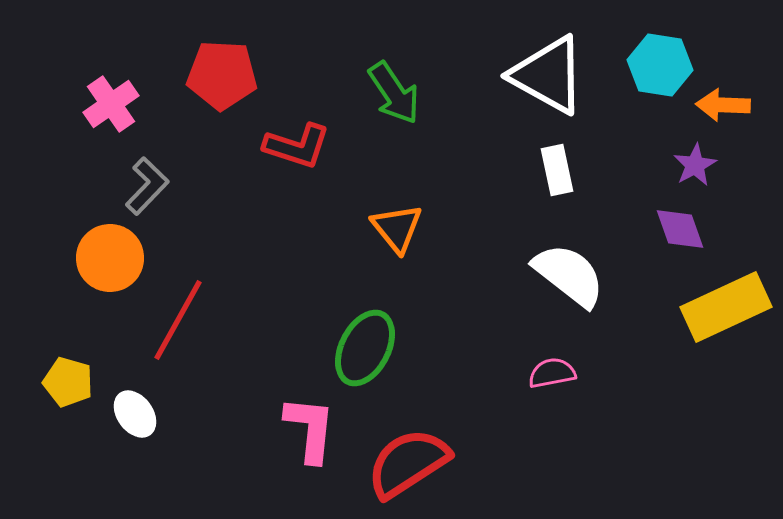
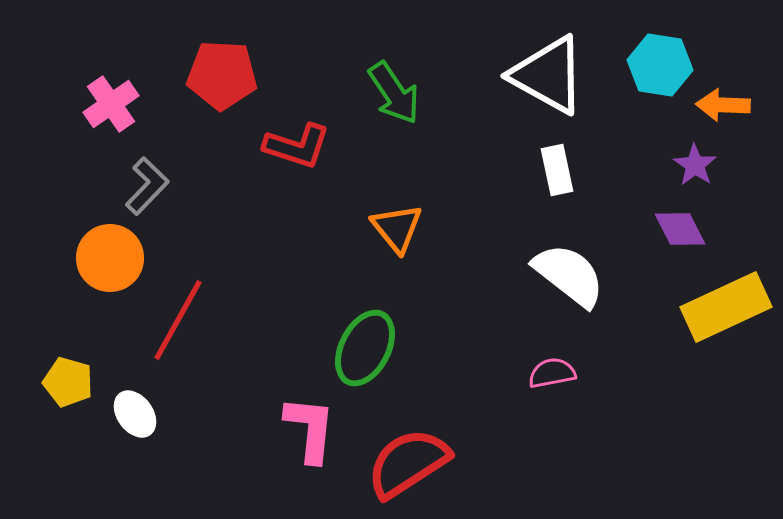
purple star: rotated 9 degrees counterclockwise
purple diamond: rotated 8 degrees counterclockwise
